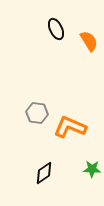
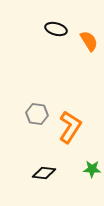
black ellipse: rotated 50 degrees counterclockwise
gray hexagon: moved 1 px down
orange L-shape: rotated 100 degrees clockwise
black diamond: rotated 40 degrees clockwise
